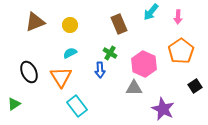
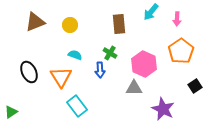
pink arrow: moved 1 px left, 2 px down
brown rectangle: rotated 18 degrees clockwise
cyan semicircle: moved 5 px right, 2 px down; rotated 48 degrees clockwise
green triangle: moved 3 px left, 8 px down
